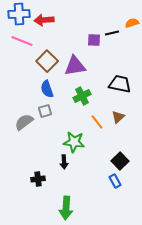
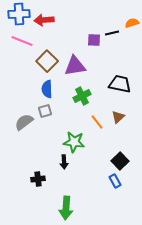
blue semicircle: rotated 18 degrees clockwise
